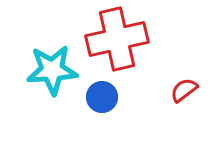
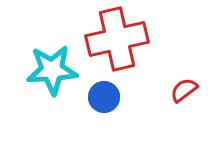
blue circle: moved 2 px right
